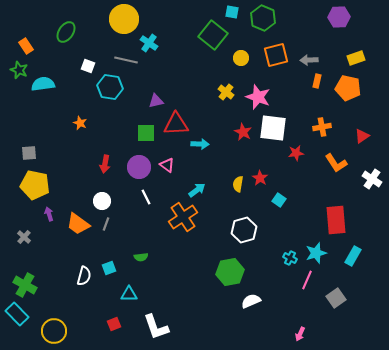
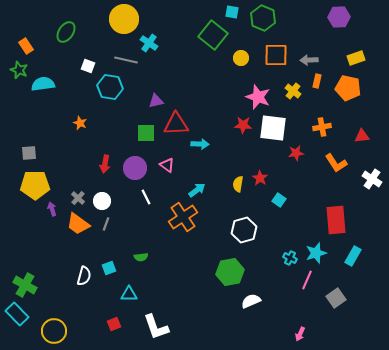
orange square at (276, 55): rotated 15 degrees clockwise
yellow cross at (226, 92): moved 67 px right, 1 px up
red star at (243, 132): moved 7 px up; rotated 24 degrees counterclockwise
red triangle at (362, 136): rotated 28 degrees clockwise
purple circle at (139, 167): moved 4 px left, 1 px down
yellow pentagon at (35, 185): rotated 12 degrees counterclockwise
purple arrow at (49, 214): moved 3 px right, 5 px up
gray cross at (24, 237): moved 54 px right, 39 px up
